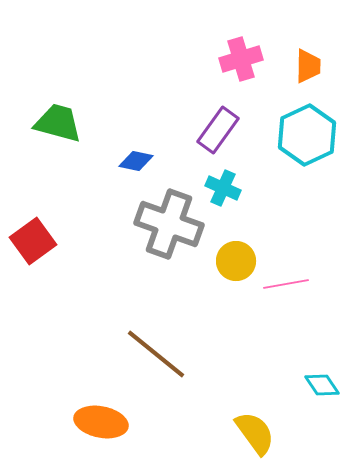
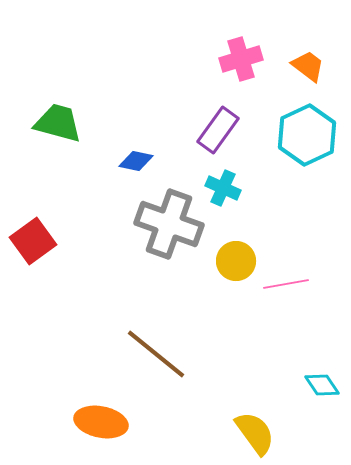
orange trapezoid: rotated 54 degrees counterclockwise
